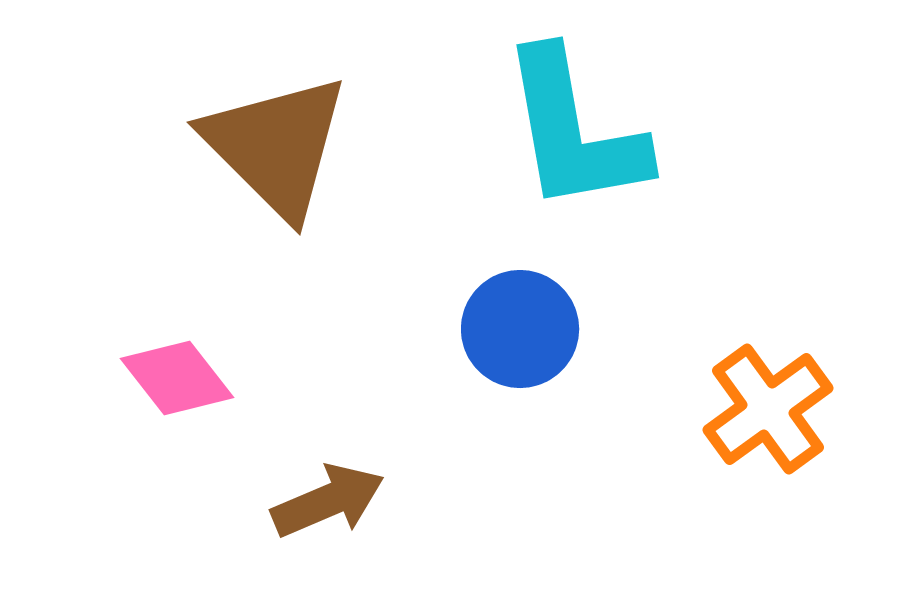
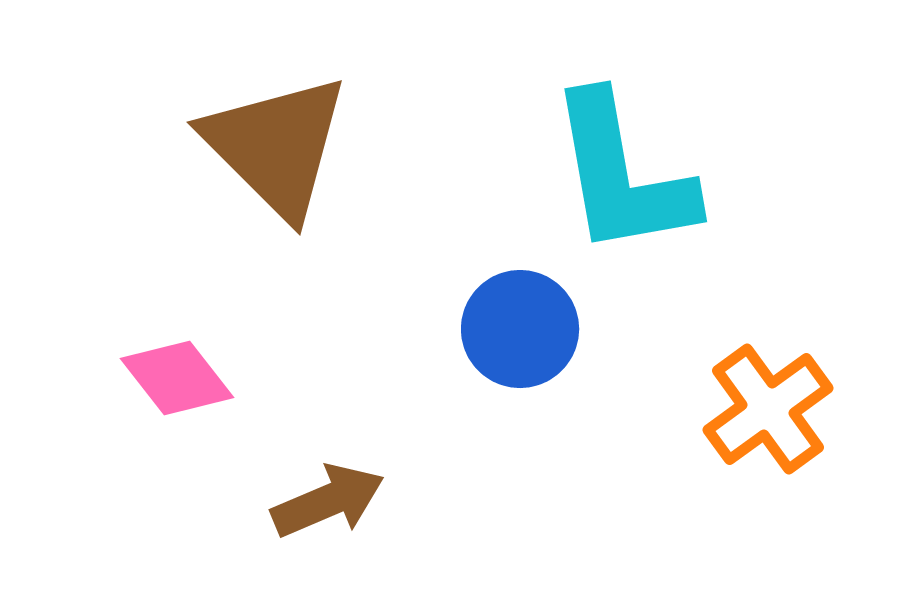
cyan L-shape: moved 48 px right, 44 px down
